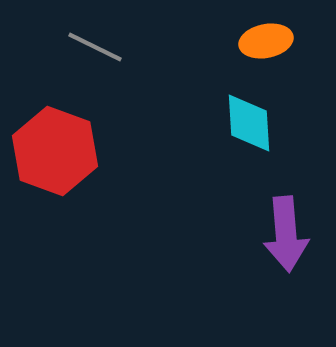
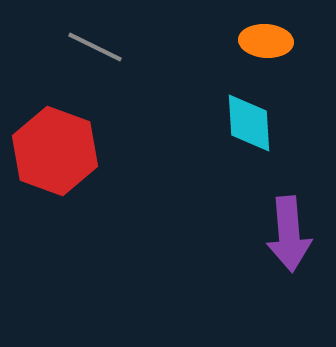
orange ellipse: rotated 15 degrees clockwise
purple arrow: moved 3 px right
